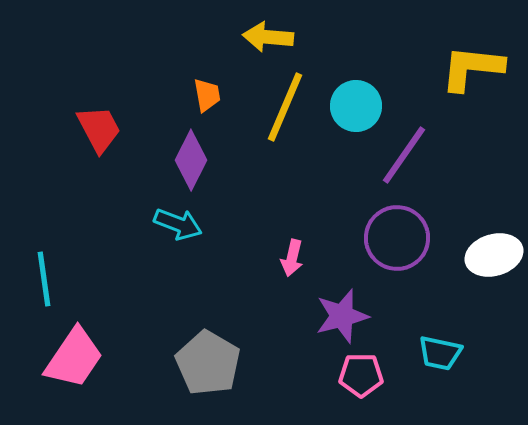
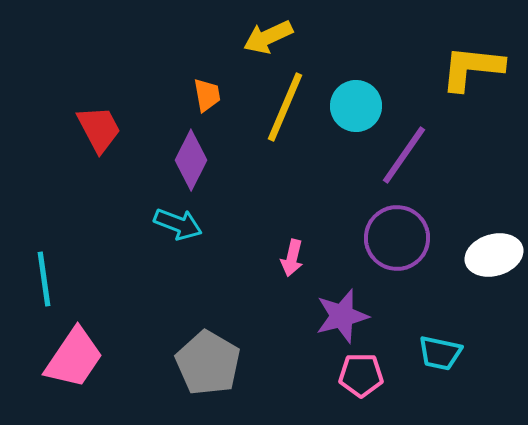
yellow arrow: rotated 30 degrees counterclockwise
